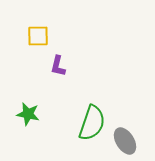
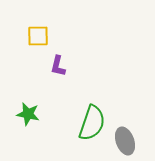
gray ellipse: rotated 12 degrees clockwise
